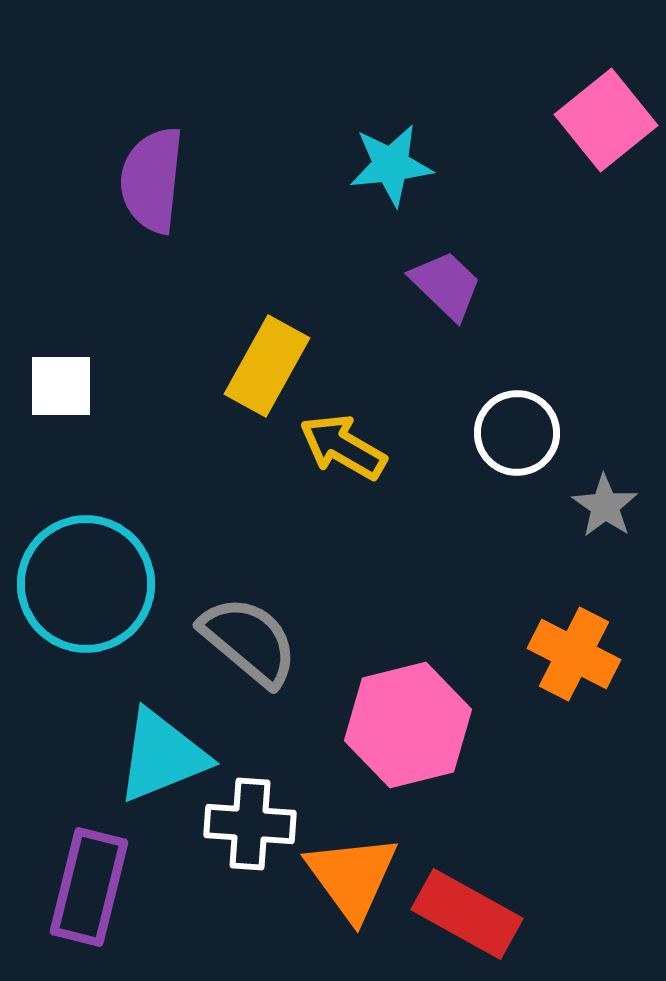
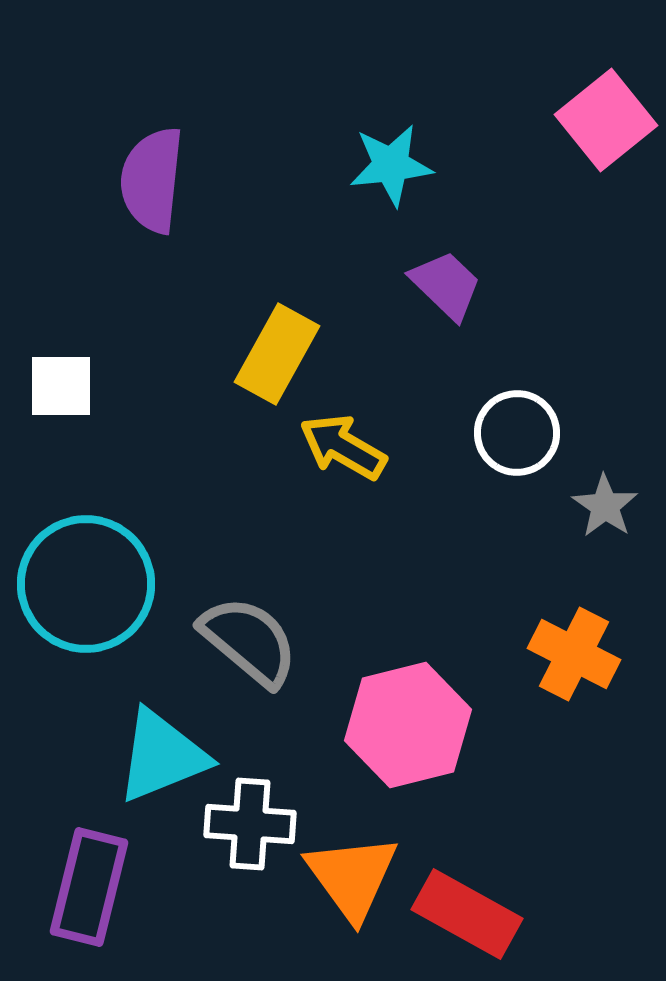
yellow rectangle: moved 10 px right, 12 px up
